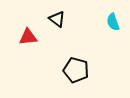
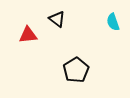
red triangle: moved 2 px up
black pentagon: rotated 25 degrees clockwise
